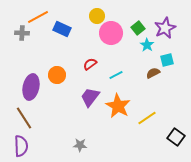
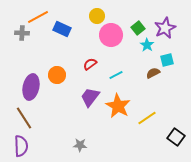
pink circle: moved 2 px down
